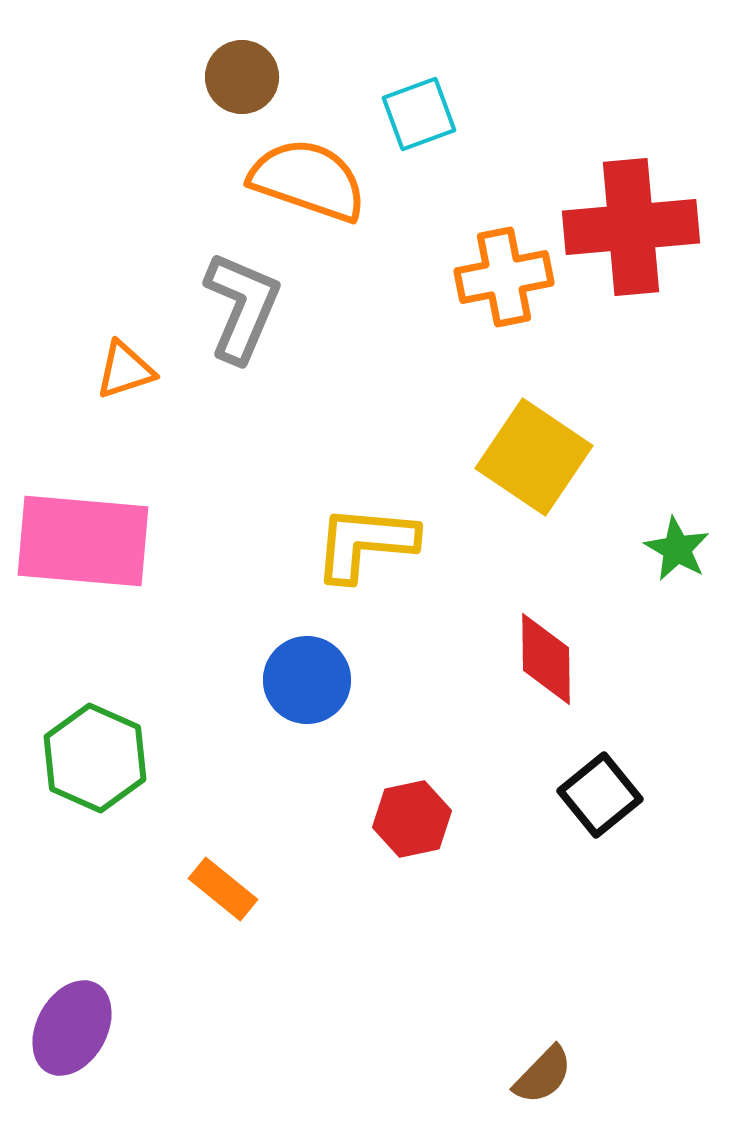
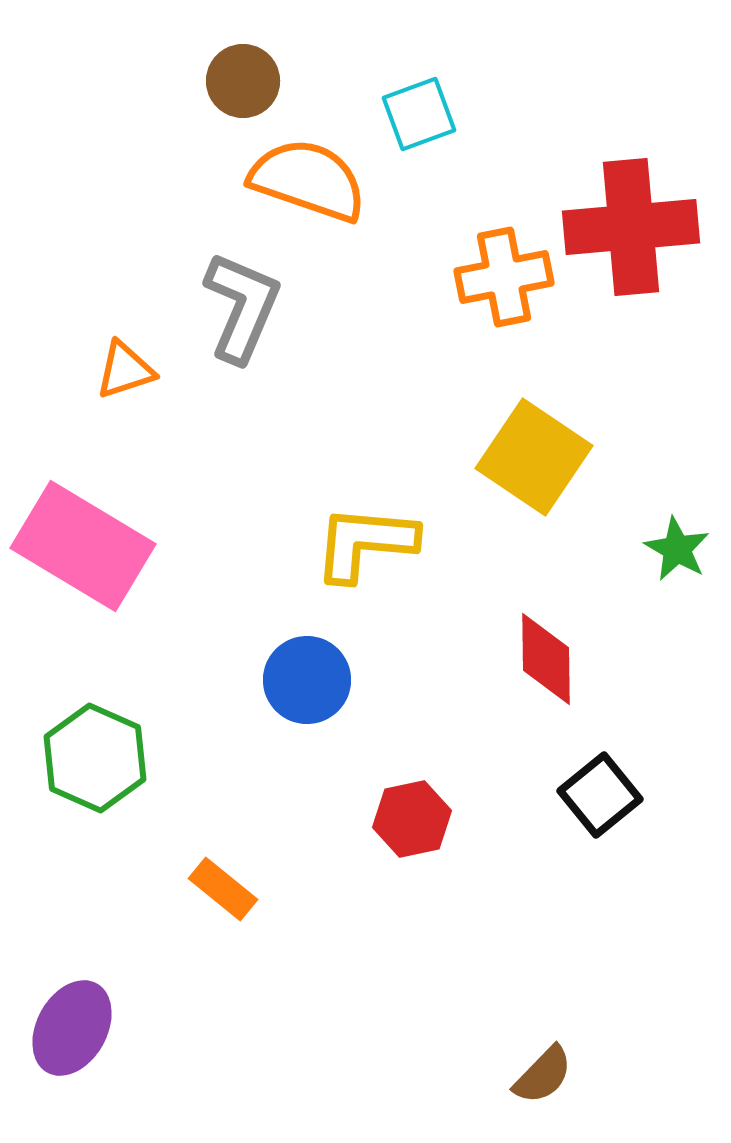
brown circle: moved 1 px right, 4 px down
pink rectangle: moved 5 px down; rotated 26 degrees clockwise
